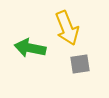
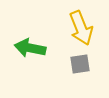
yellow arrow: moved 14 px right
